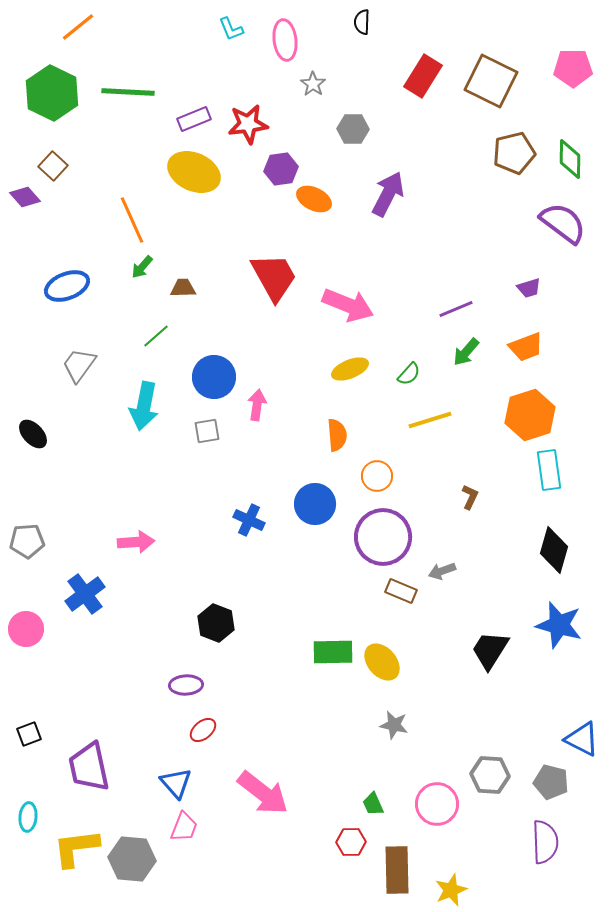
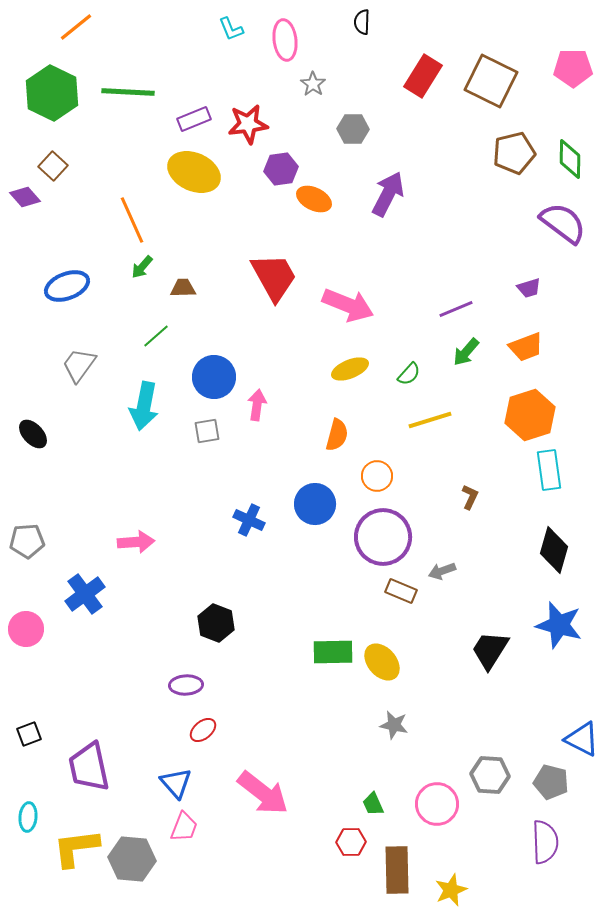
orange line at (78, 27): moved 2 px left
orange semicircle at (337, 435): rotated 20 degrees clockwise
